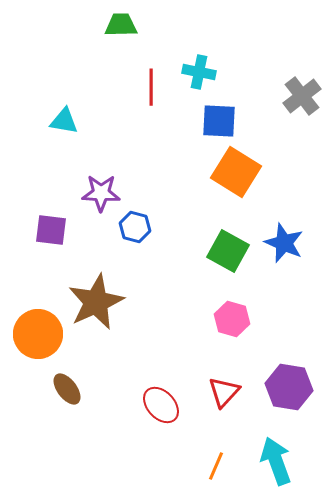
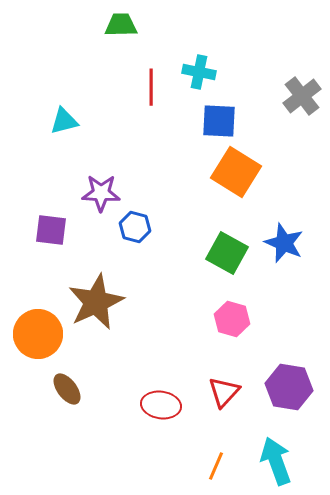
cyan triangle: rotated 24 degrees counterclockwise
green square: moved 1 px left, 2 px down
red ellipse: rotated 39 degrees counterclockwise
